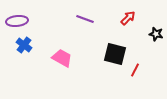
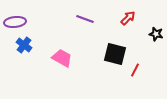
purple ellipse: moved 2 px left, 1 px down
